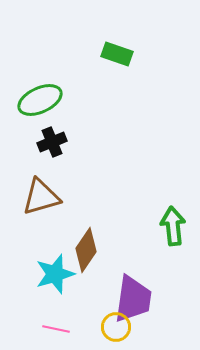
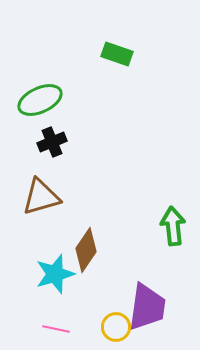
purple trapezoid: moved 14 px right, 8 px down
